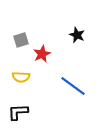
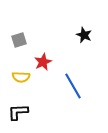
black star: moved 7 px right
gray square: moved 2 px left
red star: moved 1 px right, 8 px down
blue line: rotated 24 degrees clockwise
